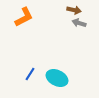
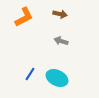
brown arrow: moved 14 px left, 4 px down
gray arrow: moved 18 px left, 18 px down
